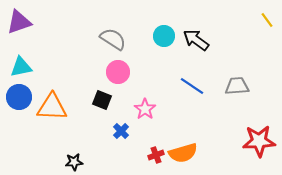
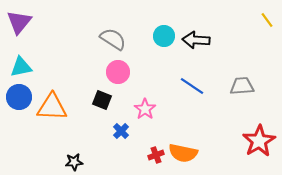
purple triangle: rotated 32 degrees counterclockwise
black arrow: rotated 32 degrees counterclockwise
gray trapezoid: moved 5 px right
red star: rotated 28 degrees counterclockwise
orange semicircle: rotated 28 degrees clockwise
